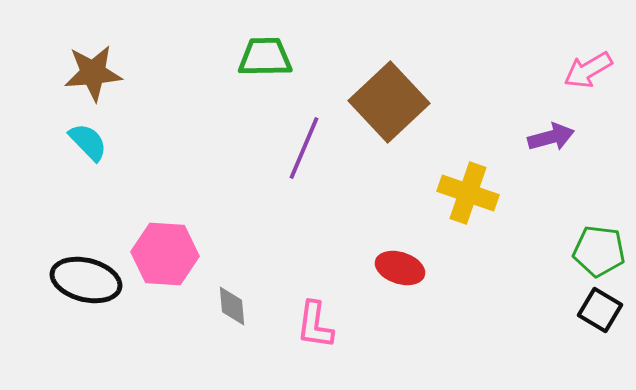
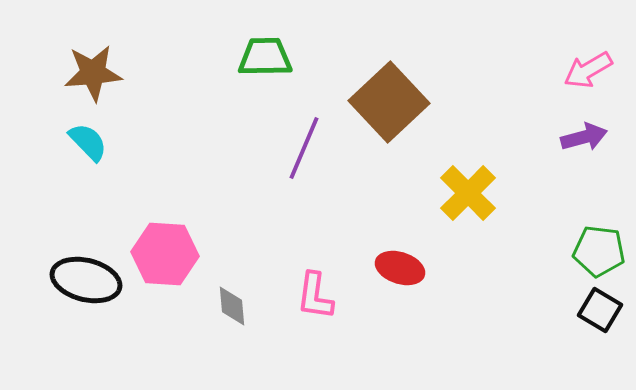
purple arrow: moved 33 px right
yellow cross: rotated 26 degrees clockwise
pink L-shape: moved 29 px up
